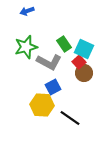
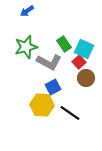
blue arrow: rotated 16 degrees counterclockwise
brown circle: moved 2 px right, 5 px down
black line: moved 5 px up
